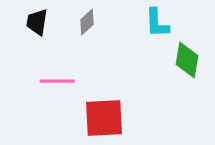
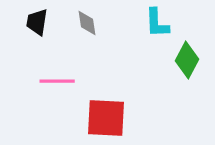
gray diamond: moved 1 px down; rotated 56 degrees counterclockwise
green diamond: rotated 18 degrees clockwise
red square: moved 2 px right; rotated 6 degrees clockwise
